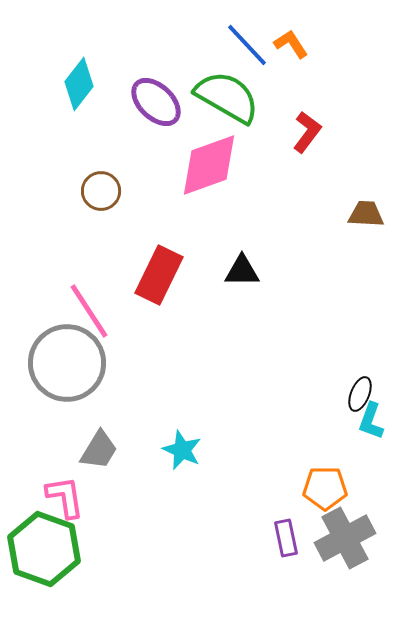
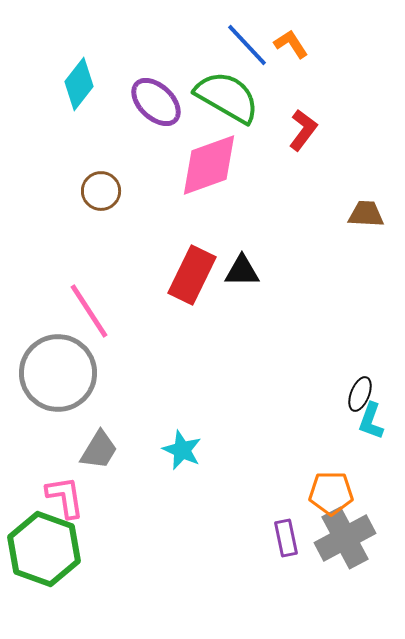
red L-shape: moved 4 px left, 2 px up
red rectangle: moved 33 px right
gray circle: moved 9 px left, 10 px down
orange pentagon: moved 6 px right, 5 px down
